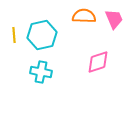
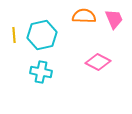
pink diamond: rotated 45 degrees clockwise
